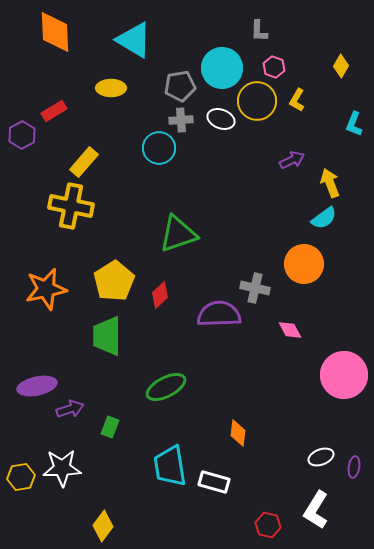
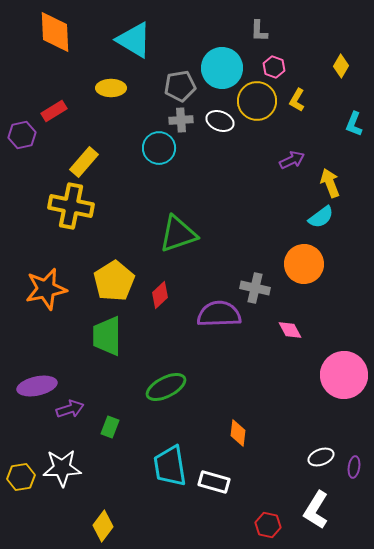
white ellipse at (221, 119): moved 1 px left, 2 px down
purple hexagon at (22, 135): rotated 16 degrees clockwise
cyan semicircle at (324, 218): moved 3 px left, 1 px up
